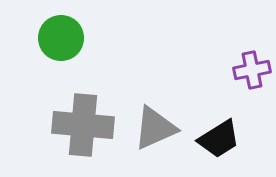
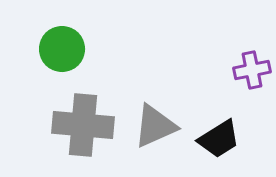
green circle: moved 1 px right, 11 px down
gray triangle: moved 2 px up
